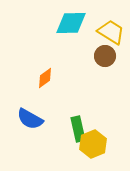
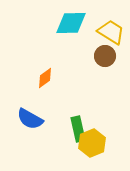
yellow hexagon: moved 1 px left, 1 px up
